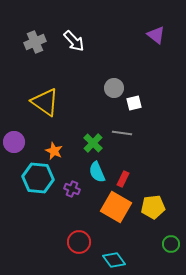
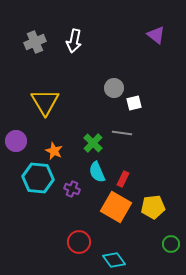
white arrow: rotated 55 degrees clockwise
yellow triangle: rotated 24 degrees clockwise
purple circle: moved 2 px right, 1 px up
